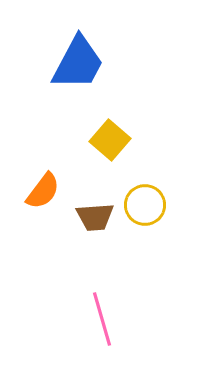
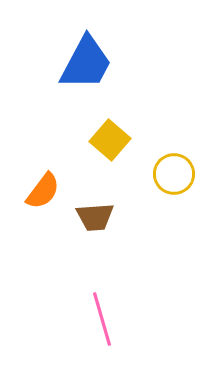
blue trapezoid: moved 8 px right
yellow circle: moved 29 px right, 31 px up
